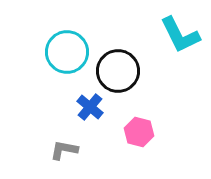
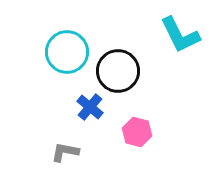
pink hexagon: moved 2 px left
gray L-shape: moved 1 px right, 2 px down
